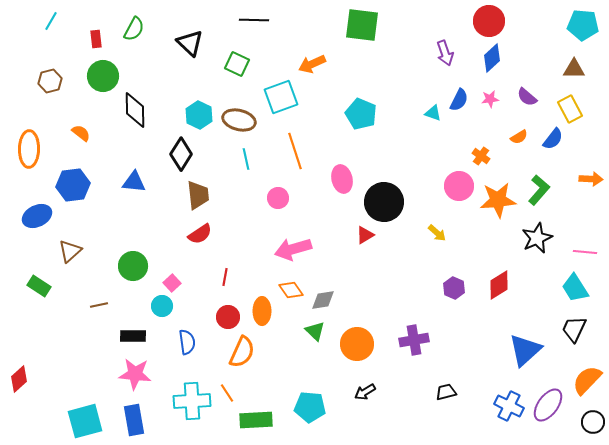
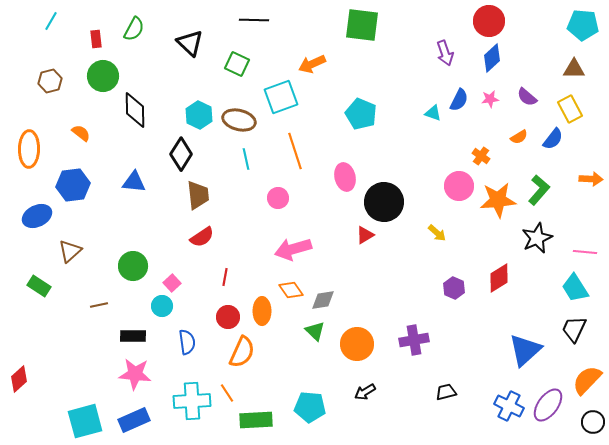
pink ellipse at (342, 179): moved 3 px right, 2 px up
red semicircle at (200, 234): moved 2 px right, 3 px down
red diamond at (499, 285): moved 7 px up
blue rectangle at (134, 420): rotated 76 degrees clockwise
